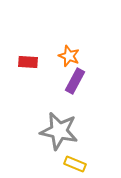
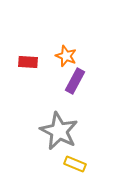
orange star: moved 3 px left
gray star: rotated 15 degrees clockwise
